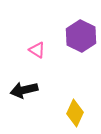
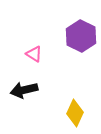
pink triangle: moved 3 px left, 4 px down
